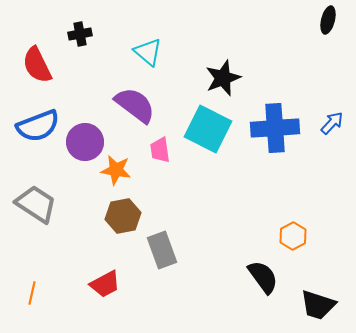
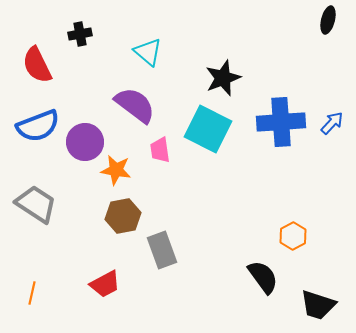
blue cross: moved 6 px right, 6 px up
